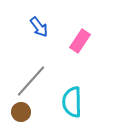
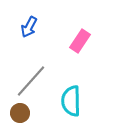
blue arrow: moved 10 px left; rotated 65 degrees clockwise
cyan semicircle: moved 1 px left, 1 px up
brown circle: moved 1 px left, 1 px down
